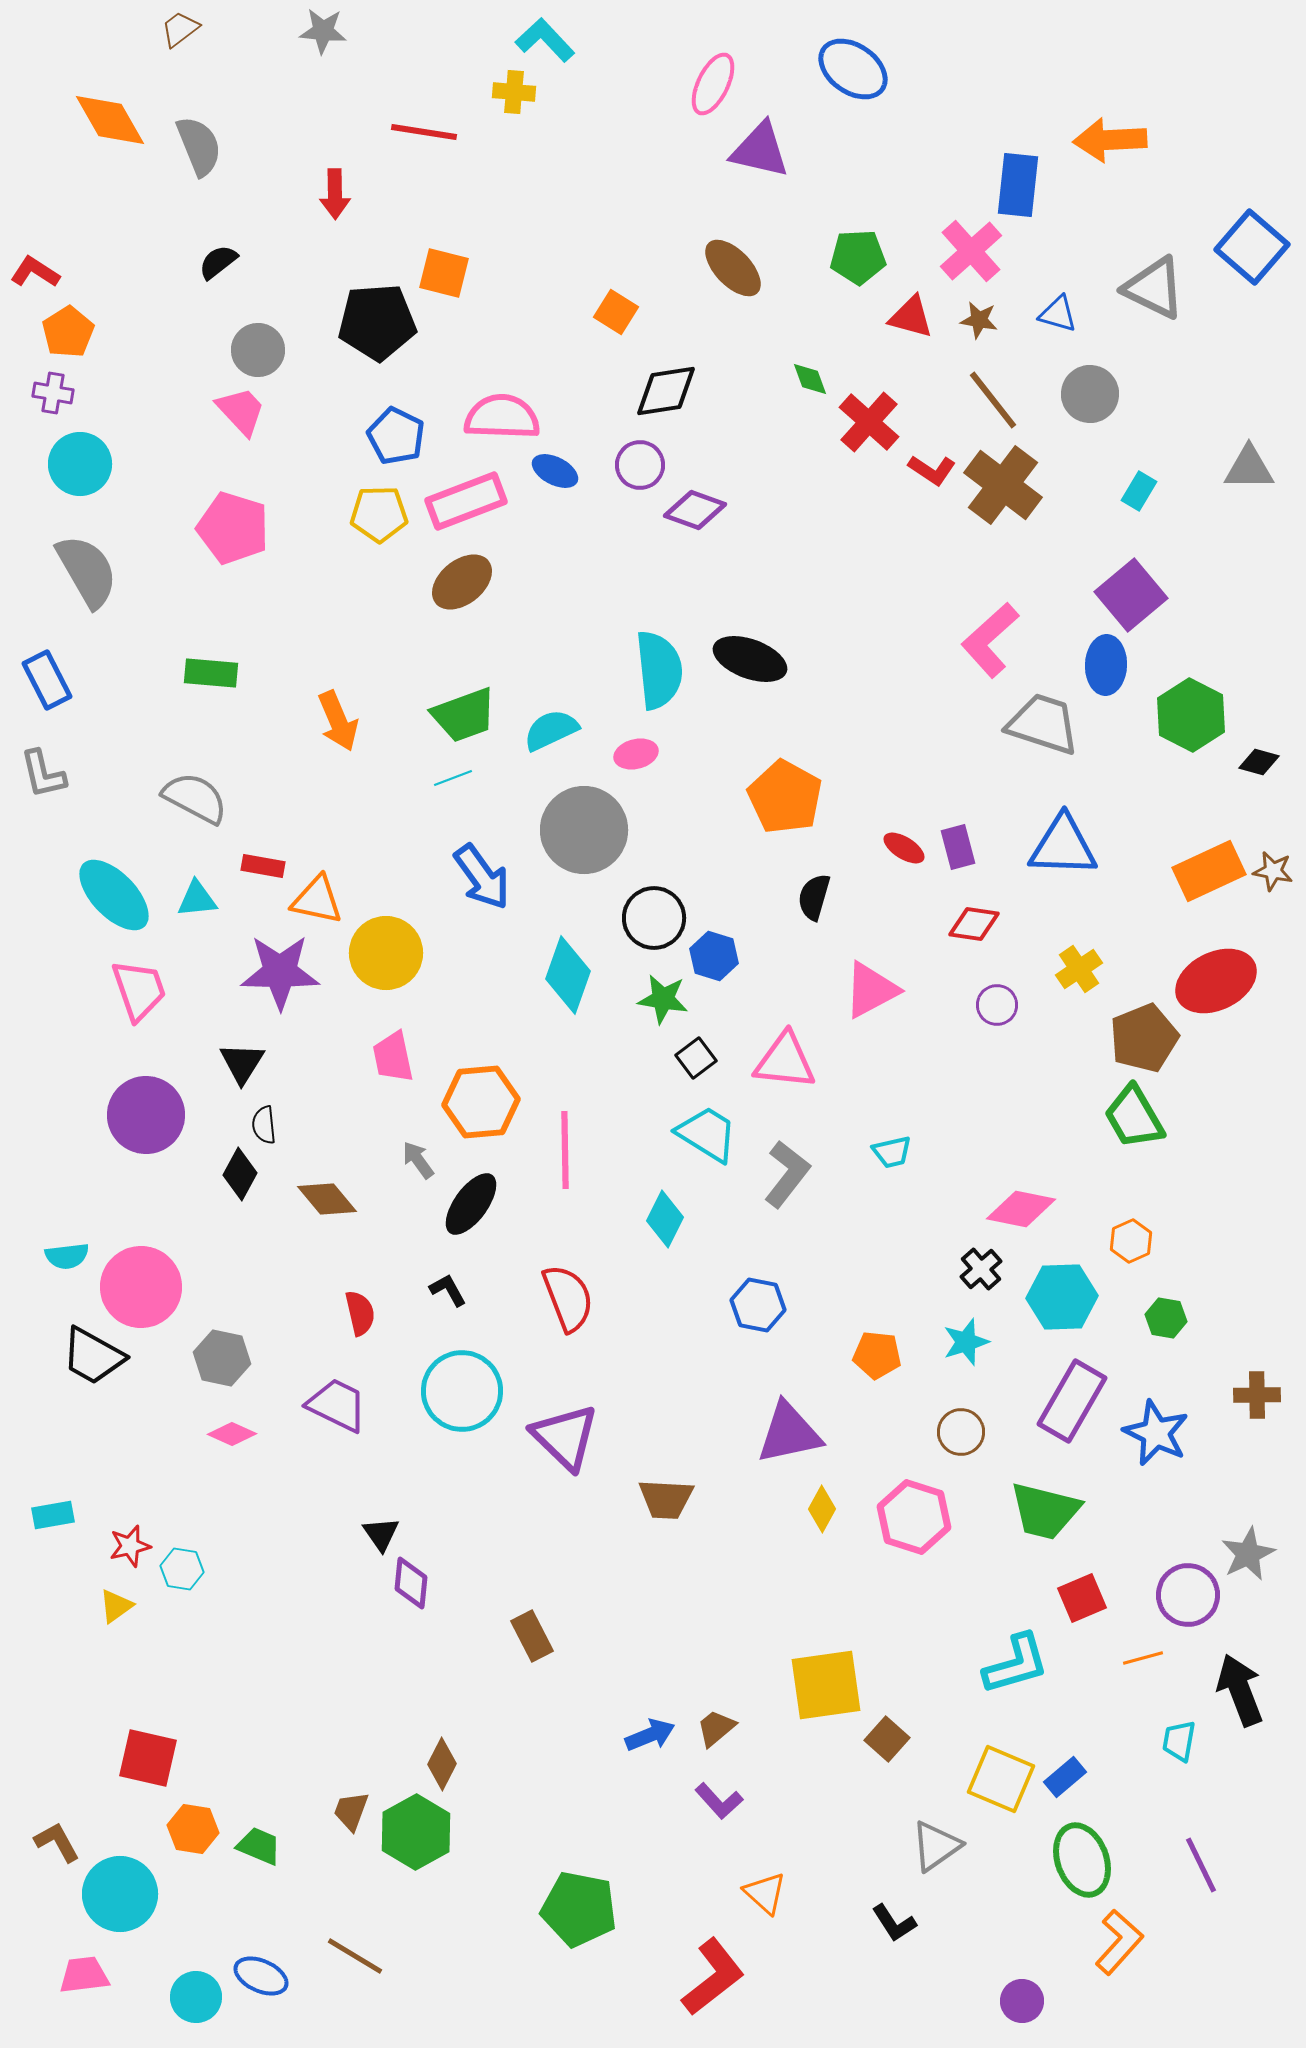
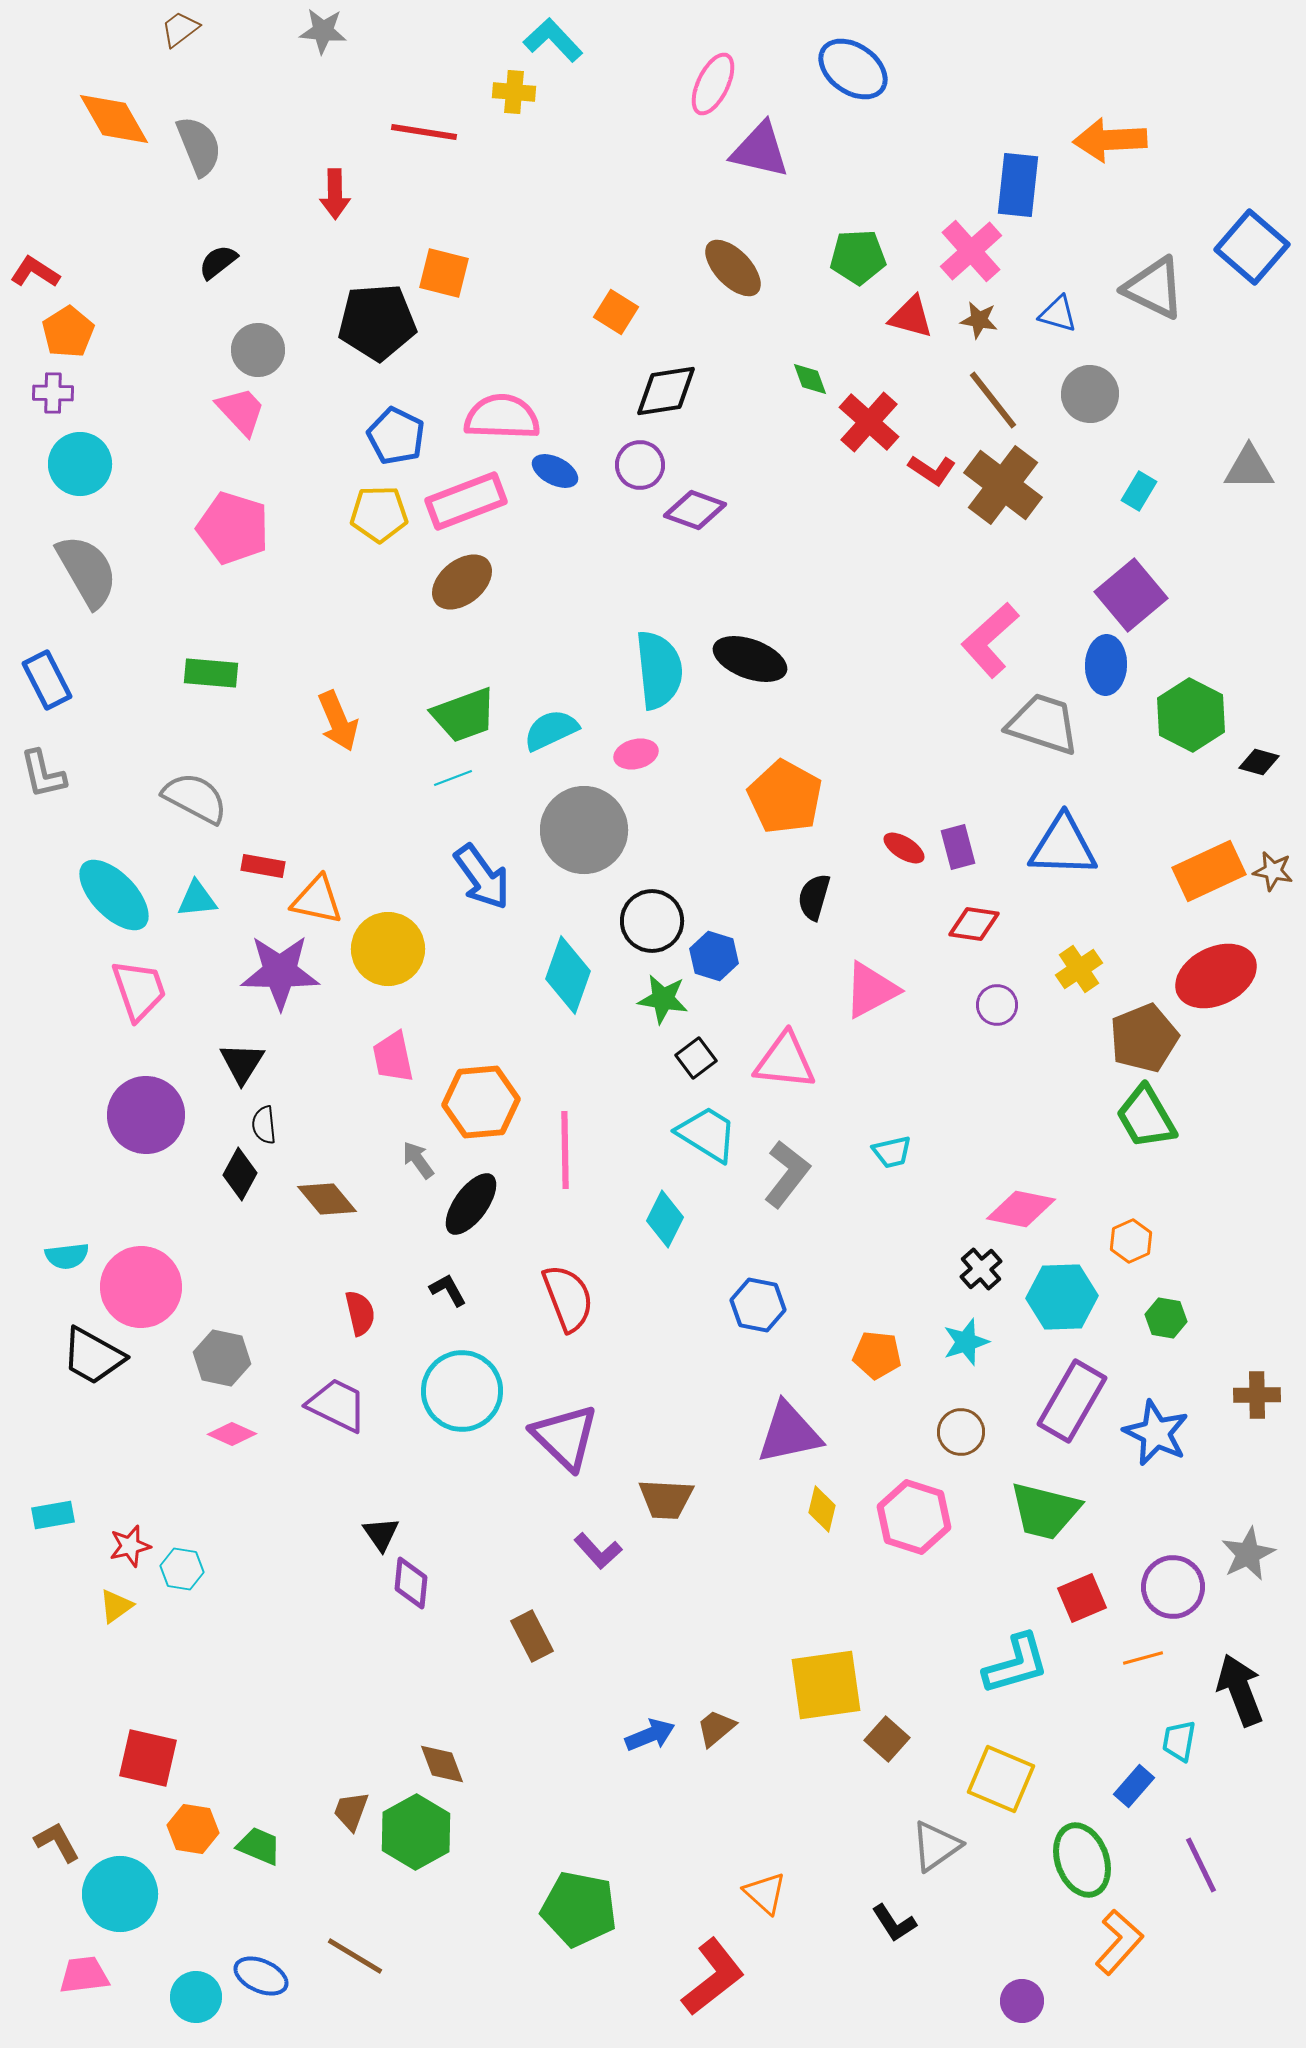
cyan L-shape at (545, 40): moved 8 px right
orange diamond at (110, 120): moved 4 px right, 1 px up
purple cross at (53, 393): rotated 9 degrees counterclockwise
black circle at (654, 918): moved 2 px left, 3 px down
yellow circle at (386, 953): moved 2 px right, 4 px up
red ellipse at (1216, 981): moved 5 px up
green trapezoid at (1134, 1117): moved 12 px right
yellow diamond at (822, 1509): rotated 15 degrees counterclockwise
purple circle at (1188, 1595): moved 15 px left, 8 px up
brown diamond at (442, 1764): rotated 48 degrees counterclockwise
blue rectangle at (1065, 1777): moved 69 px right, 9 px down; rotated 9 degrees counterclockwise
purple L-shape at (719, 1801): moved 121 px left, 250 px up
